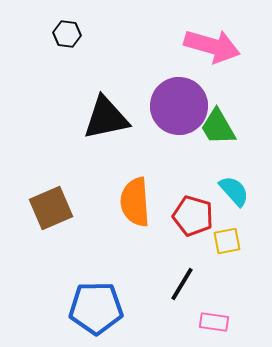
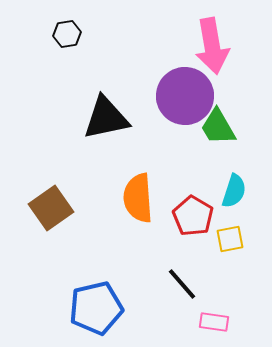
black hexagon: rotated 16 degrees counterclockwise
pink arrow: rotated 64 degrees clockwise
purple circle: moved 6 px right, 10 px up
cyan semicircle: rotated 60 degrees clockwise
orange semicircle: moved 3 px right, 4 px up
brown square: rotated 12 degrees counterclockwise
red pentagon: rotated 15 degrees clockwise
yellow square: moved 3 px right, 2 px up
black line: rotated 72 degrees counterclockwise
blue pentagon: rotated 12 degrees counterclockwise
